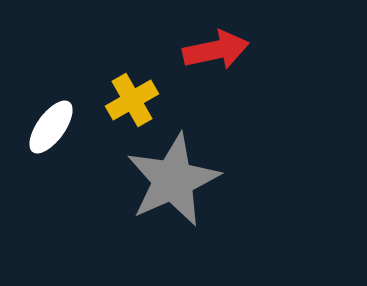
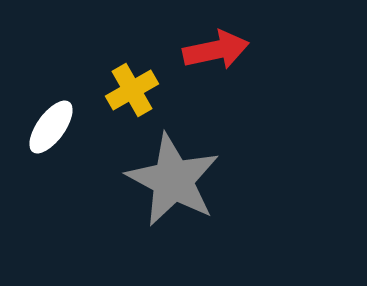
yellow cross: moved 10 px up
gray star: rotated 20 degrees counterclockwise
